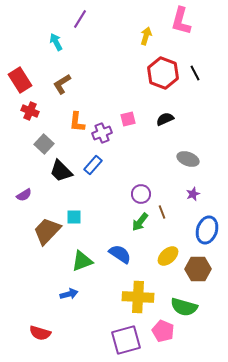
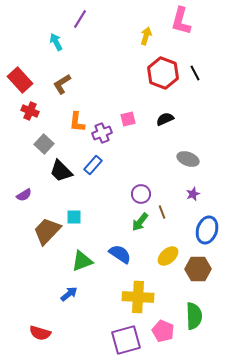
red rectangle: rotated 10 degrees counterclockwise
blue arrow: rotated 24 degrees counterclockwise
green semicircle: moved 10 px right, 9 px down; rotated 108 degrees counterclockwise
